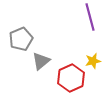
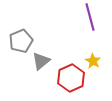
gray pentagon: moved 2 px down
yellow star: rotated 28 degrees counterclockwise
